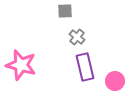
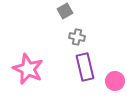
gray square: rotated 28 degrees counterclockwise
gray cross: rotated 28 degrees counterclockwise
pink star: moved 7 px right, 4 px down; rotated 8 degrees clockwise
